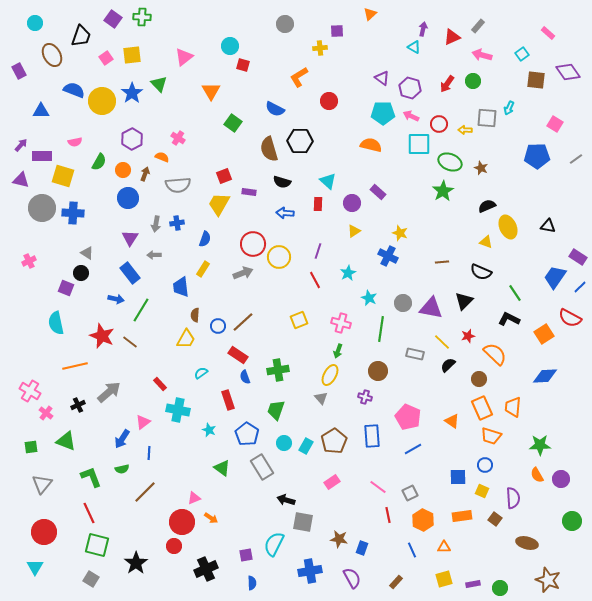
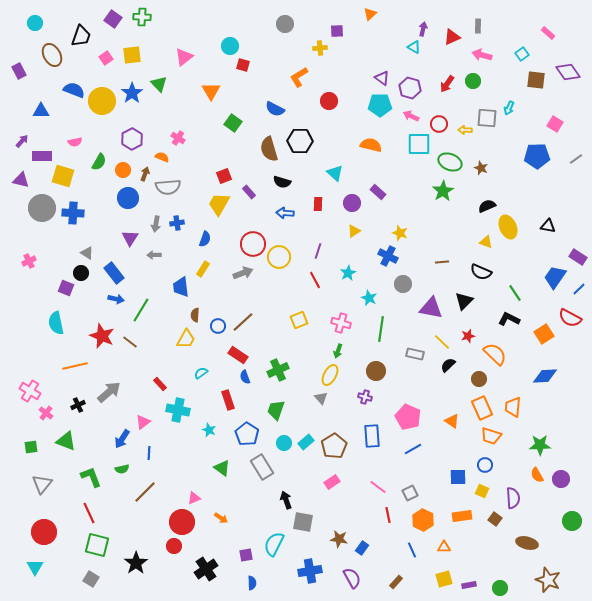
gray rectangle at (478, 26): rotated 40 degrees counterclockwise
cyan pentagon at (383, 113): moved 3 px left, 8 px up
purple arrow at (21, 145): moved 1 px right, 4 px up
cyan triangle at (328, 181): moved 7 px right, 8 px up
gray semicircle at (178, 185): moved 10 px left, 2 px down
purple rectangle at (249, 192): rotated 40 degrees clockwise
blue rectangle at (130, 273): moved 16 px left
blue line at (580, 287): moved 1 px left, 2 px down
gray circle at (403, 303): moved 19 px up
green cross at (278, 370): rotated 15 degrees counterclockwise
brown circle at (378, 371): moved 2 px left
brown pentagon at (334, 441): moved 5 px down
cyan rectangle at (306, 446): moved 4 px up; rotated 21 degrees clockwise
black arrow at (286, 500): rotated 54 degrees clockwise
orange arrow at (211, 518): moved 10 px right
blue rectangle at (362, 548): rotated 16 degrees clockwise
black cross at (206, 569): rotated 10 degrees counterclockwise
purple rectangle at (473, 584): moved 4 px left, 1 px down
